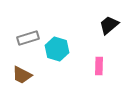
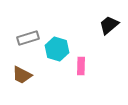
pink rectangle: moved 18 px left
